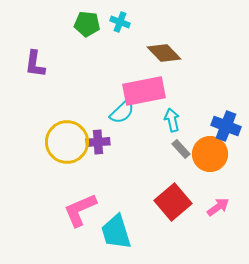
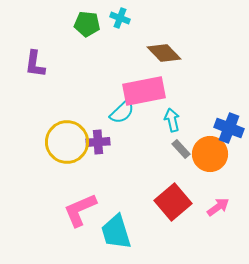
cyan cross: moved 4 px up
blue cross: moved 3 px right, 2 px down
